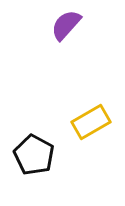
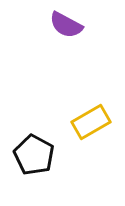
purple semicircle: rotated 104 degrees counterclockwise
